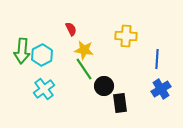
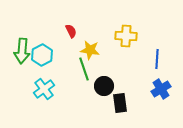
red semicircle: moved 2 px down
yellow star: moved 6 px right
green line: rotated 15 degrees clockwise
